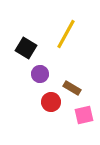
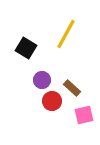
purple circle: moved 2 px right, 6 px down
brown rectangle: rotated 12 degrees clockwise
red circle: moved 1 px right, 1 px up
